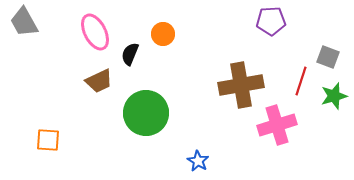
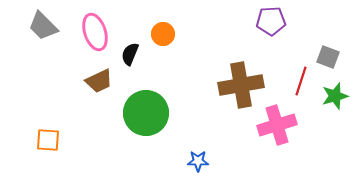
gray trapezoid: moved 19 px right, 4 px down; rotated 16 degrees counterclockwise
pink ellipse: rotated 9 degrees clockwise
green star: moved 1 px right
blue star: rotated 30 degrees counterclockwise
